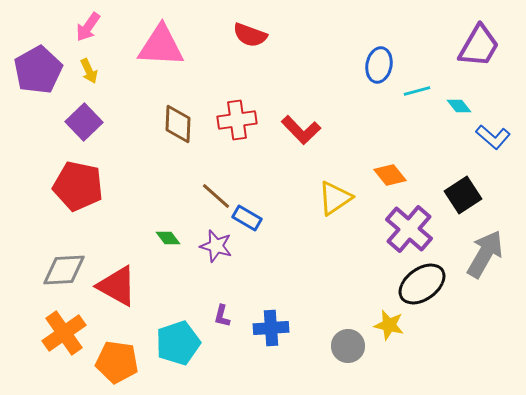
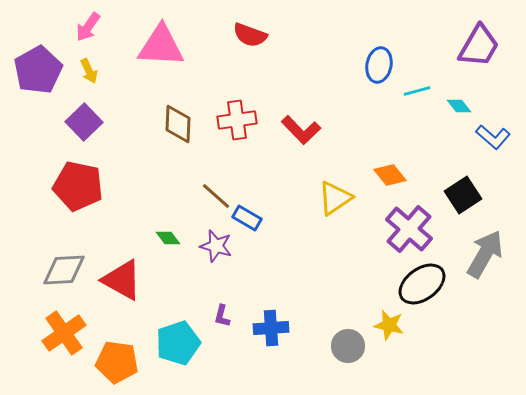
red triangle: moved 5 px right, 6 px up
